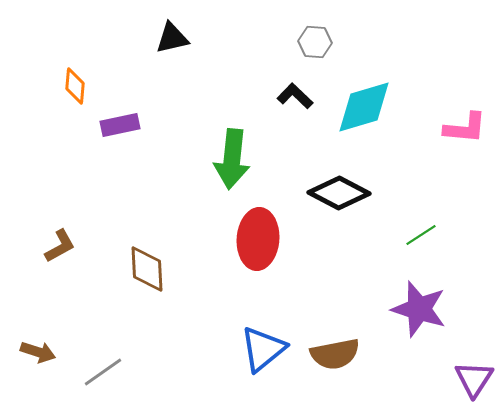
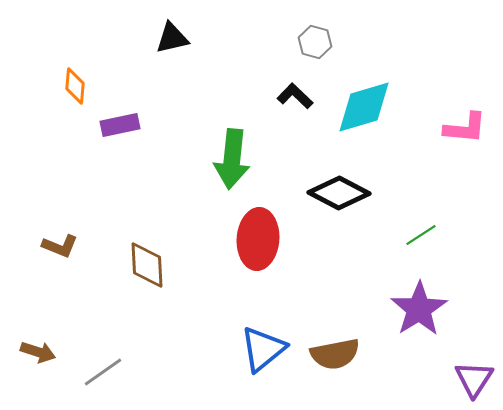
gray hexagon: rotated 12 degrees clockwise
brown L-shape: rotated 51 degrees clockwise
brown diamond: moved 4 px up
purple star: rotated 22 degrees clockwise
